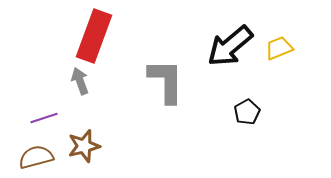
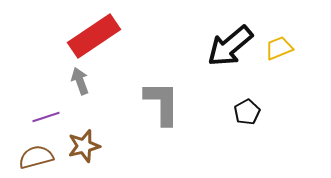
red rectangle: rotated 36 degrees clockwise
gray L-shape: moved 4 px left, 22 px down
purple line: moved 2 px right, 1 px up
